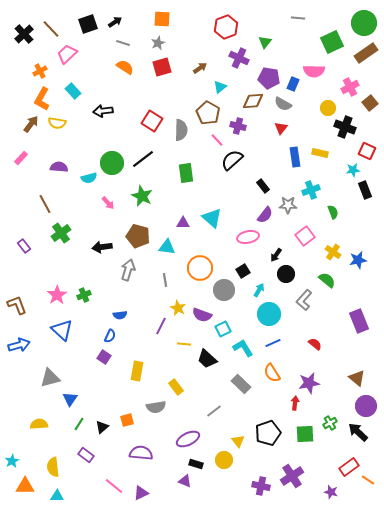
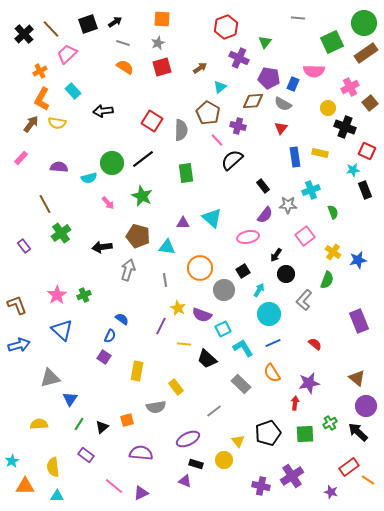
green semicircle at (327, 280): rotated 72 degrees clockwise
blue semicircle at (120, 315): moved 2 px right, 4 px down; rotated 136 degrees counterclockwise
